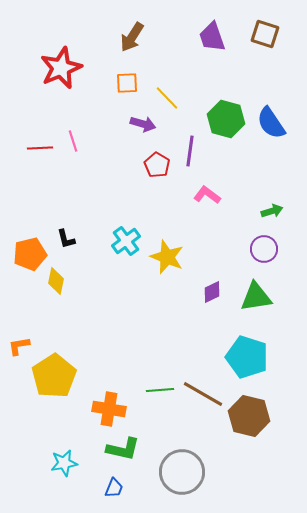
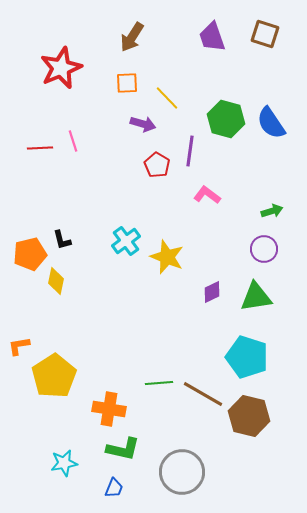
black L-shape: moved 4 px left, 1 px down
green line: moved 1 px left, 7 px up
